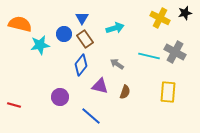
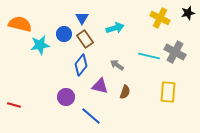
black star: moved 3 px right
gray arrow: moved 1 px down
purple circle: moved 6 px right
